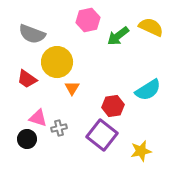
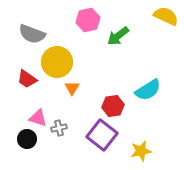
yellow semicircle: moved 15 px right, 11 px up
